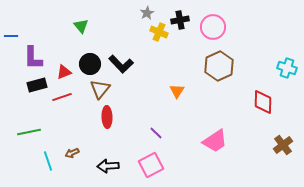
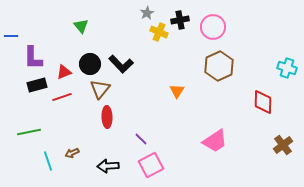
purple line: moved 15 px left, 6 px down
